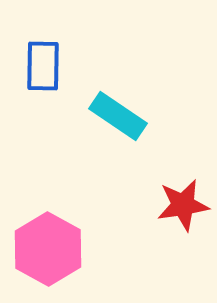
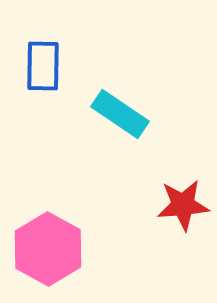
cyan rectangle: moved 2 px right, 2 px up
red star: rotated 4 degrees clockwise
